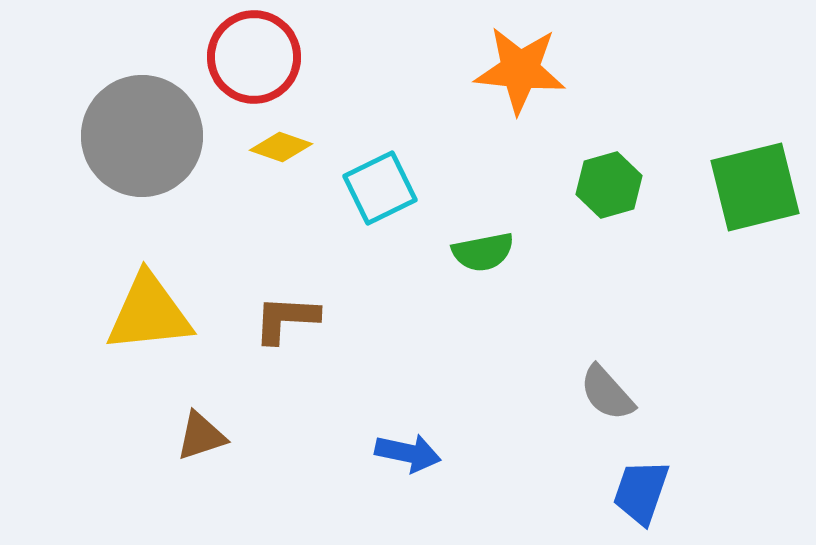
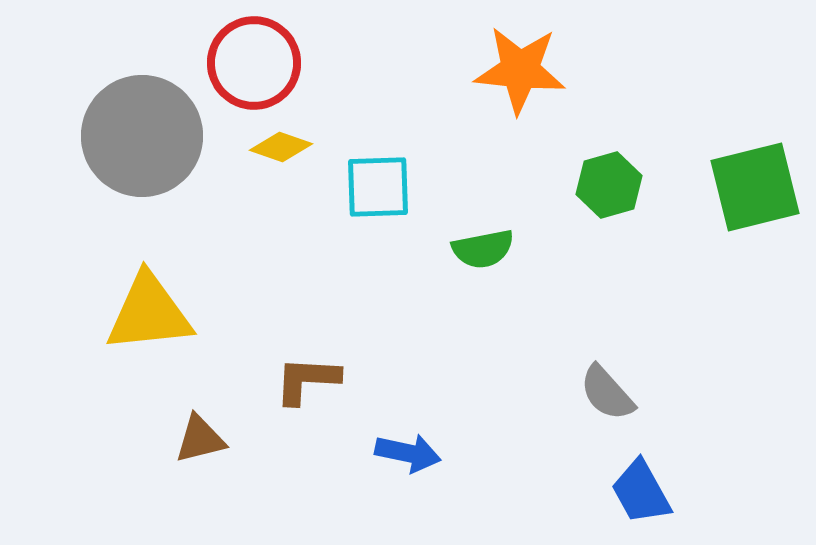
red circle: moved 6 px down
cyan square: moved 2 px left, 1 px up; rotated 24 degrees clockwise
green semicircle: moved 3 px up
brown L-shape: moved 21 px right, 61 px down
brown triangle: moved 1 px left, 3 px down; rotated 4 degrees clockwise
blue trapezoid: rotated 48 degrees counterclockwise
